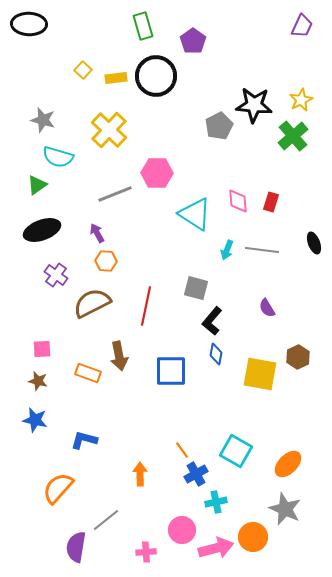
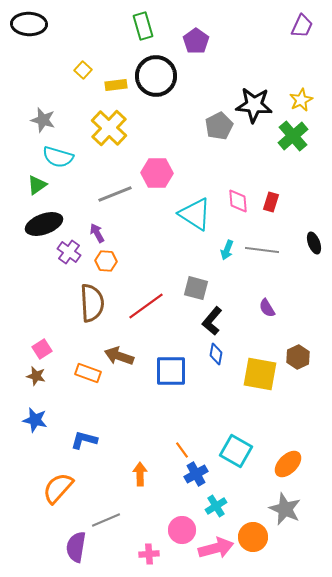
purple pentagon at (193, 41): moved 3 px right
yellow rectangle at (116, 78): moved 7 px down
yellow cross at (109, 130): moved 2 px up
black ellipse at (42, 230): moved 2 px right, 6 px up
purple cross at (56, 275): moved 13 px right, 23 px up
brown semicircle at (92, 303): rotated 114 degrees clockwise
red line at (146, 306): rotated 42 degrees clockwise
pink square at (42, 349): rotated 30 degrees counterclockwise
brown arrow at (119, 356): rotated 120 degrees clockwise
brown star at (38, 381): moved 2 px left, 5 px up
cyan cross at (216, 502): moved 4 px down; rotated 20 degrees counterclockwise
gray line at (106, 520): rotated 16 degrees clockwise
pink cross at (146, 552): moved 3 px right, 2 px down
